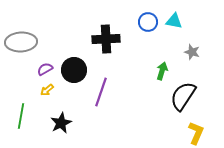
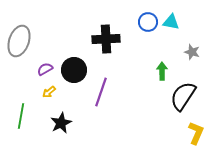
cyan triangle: moved 3 px left, 1 px down
gray ellipse: moved 2 px left, 1 px up; rotated 68 degrees counterclockwise
green arrow: rotated 18 degrees counterclockwise
yellow arrow: moved 2 px right, 2 px down
